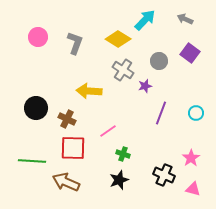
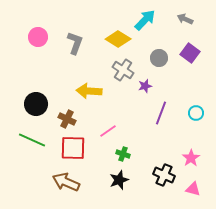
gray circle: moved 3 px up
black circle: moved 4 px up
green line: moved 21 px up; rotated 20 degrees clockwise
